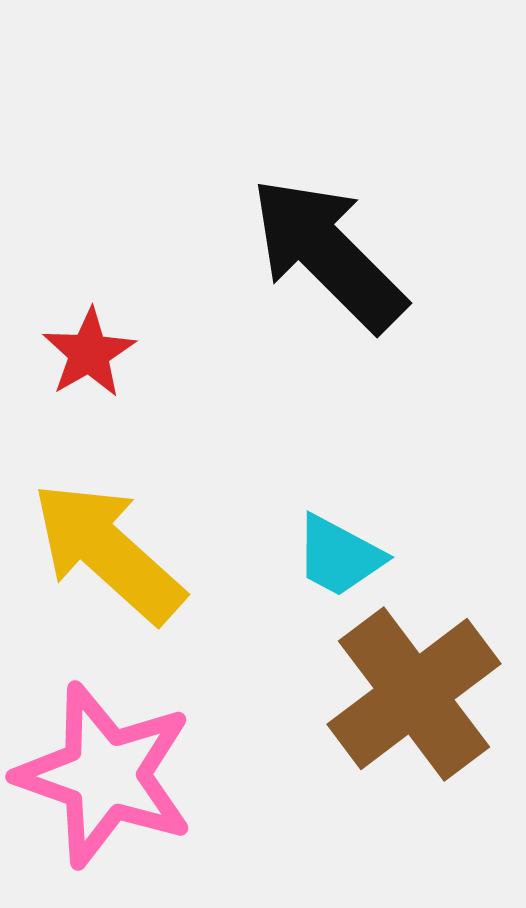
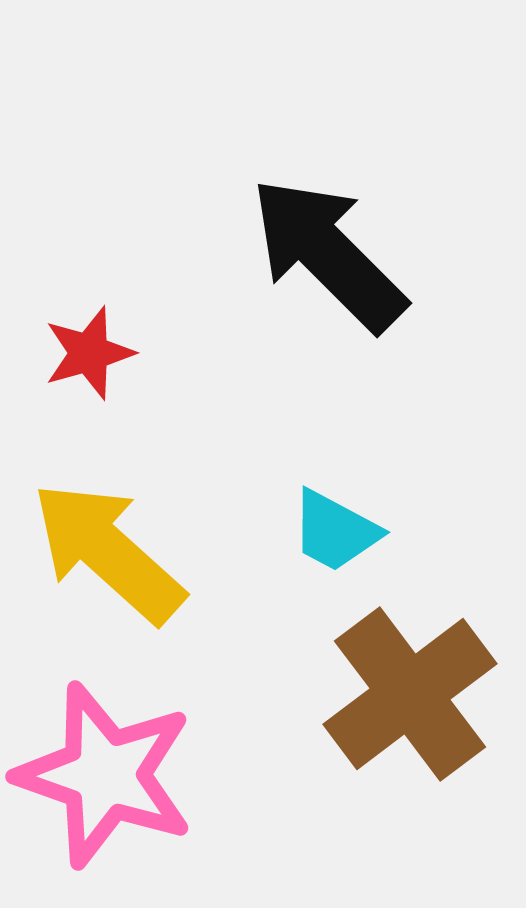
red star: rotated 14 degrees clockwise
cyan trapezoid: moved 4 px left, 25 px up
brown cross: moved 4 px left
